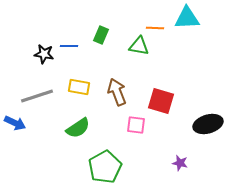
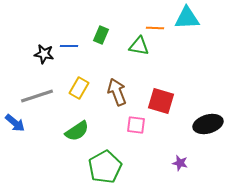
yellow rectangle: moved 1 px down; rotated 70 degrees counterclockwise
blue arrow: rotated 15 degrees clockwise
green semicircle: moved 1 px left, 3 px down
